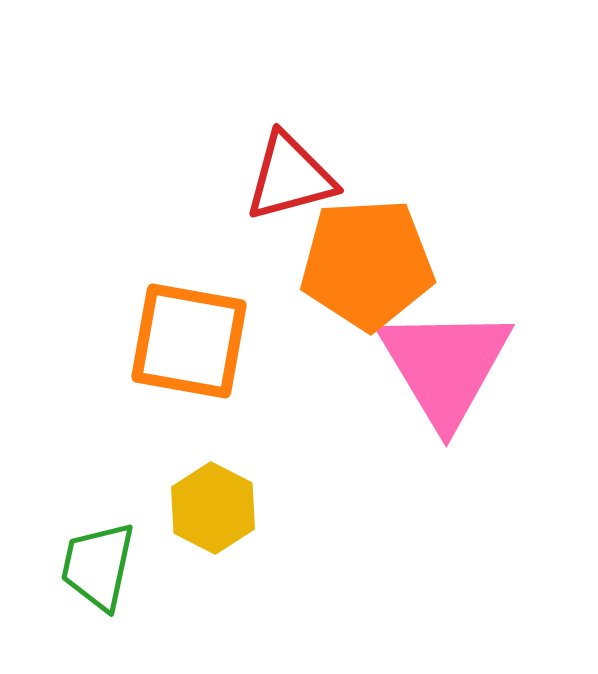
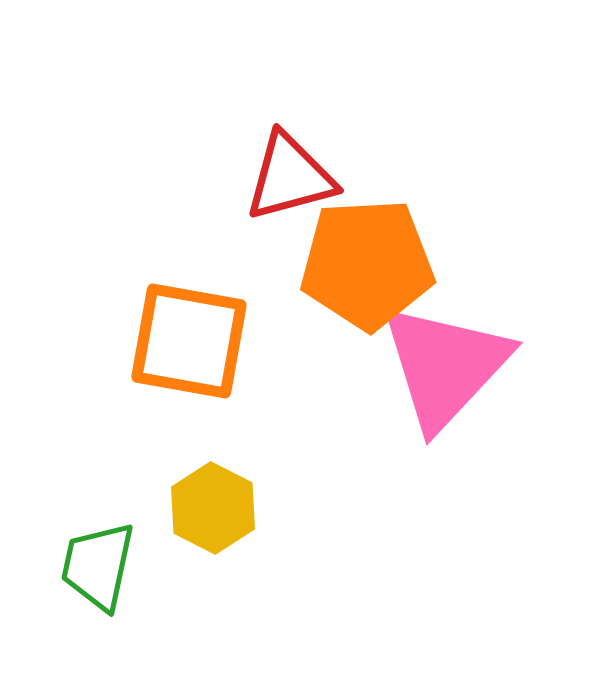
pink triangle: rotated 14 degrees clockwise
